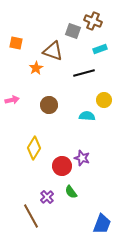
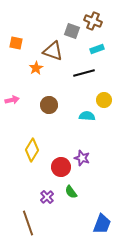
gray square: moved 1 px left
cyan rectangle: moved 3 px left
yellow diamond: moved 2 px left, 2 px down
red circle: moved 1 px left, 1 px down
brown line: moved 3 px left, 7 px down; rotated 10 degrees clockwise
